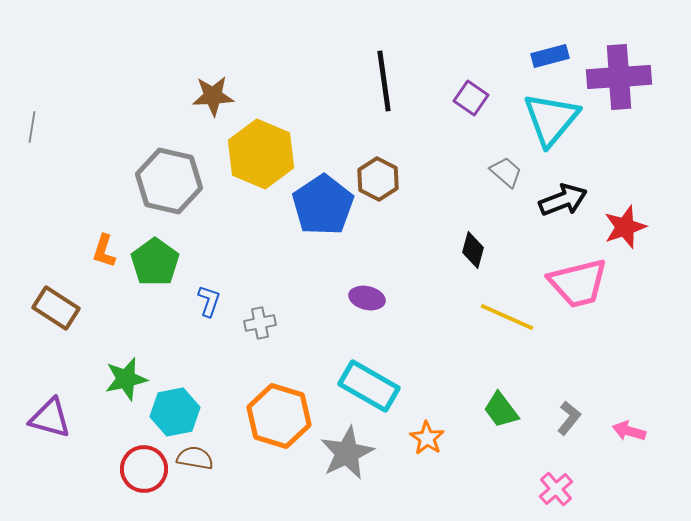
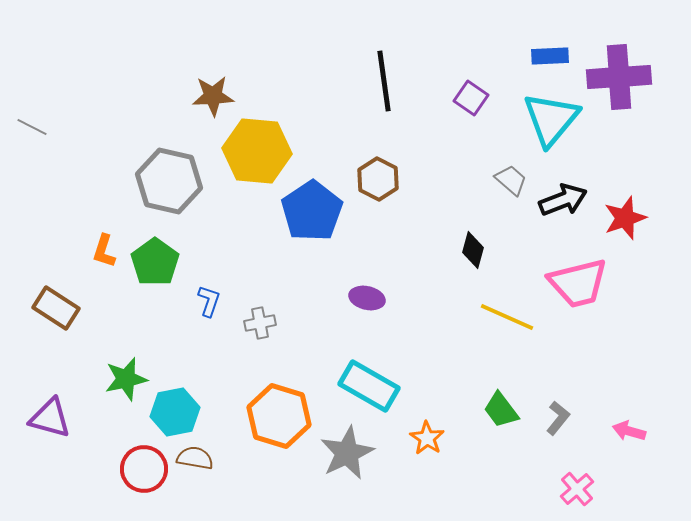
blue rectangle: rotated 12 degrees clockwise
gray line: rotated 72 degrees counterclockwise
yellow hexagon: moved 4 px left, 3 px up; rotated 18 degrees counterclockwise
gray trapezoid: moved 5 px right, 8 px down
blue pentagon: moved 11 px left, 6 px down
red star: moved 9 px up
gray L-shape: moved 11 px left
pink cross: moved 21 px right
